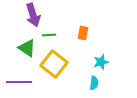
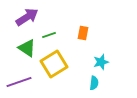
purple arrow: moved 6 px left, 2 px down; rotated 105 degrees counterclockwise
green line: rotated 16 degrees counterclockwise
yellow square: rotated 20 degrees clockwise
purple line: rotated 20 degrees counterclockwise
